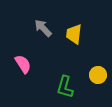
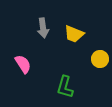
gray arrow: rotated 144 degrees counterclockwise
yellow trapezoid: rotated 75 degrees counterclockwise
yellow circle: moved 2 px right, 16 px up
